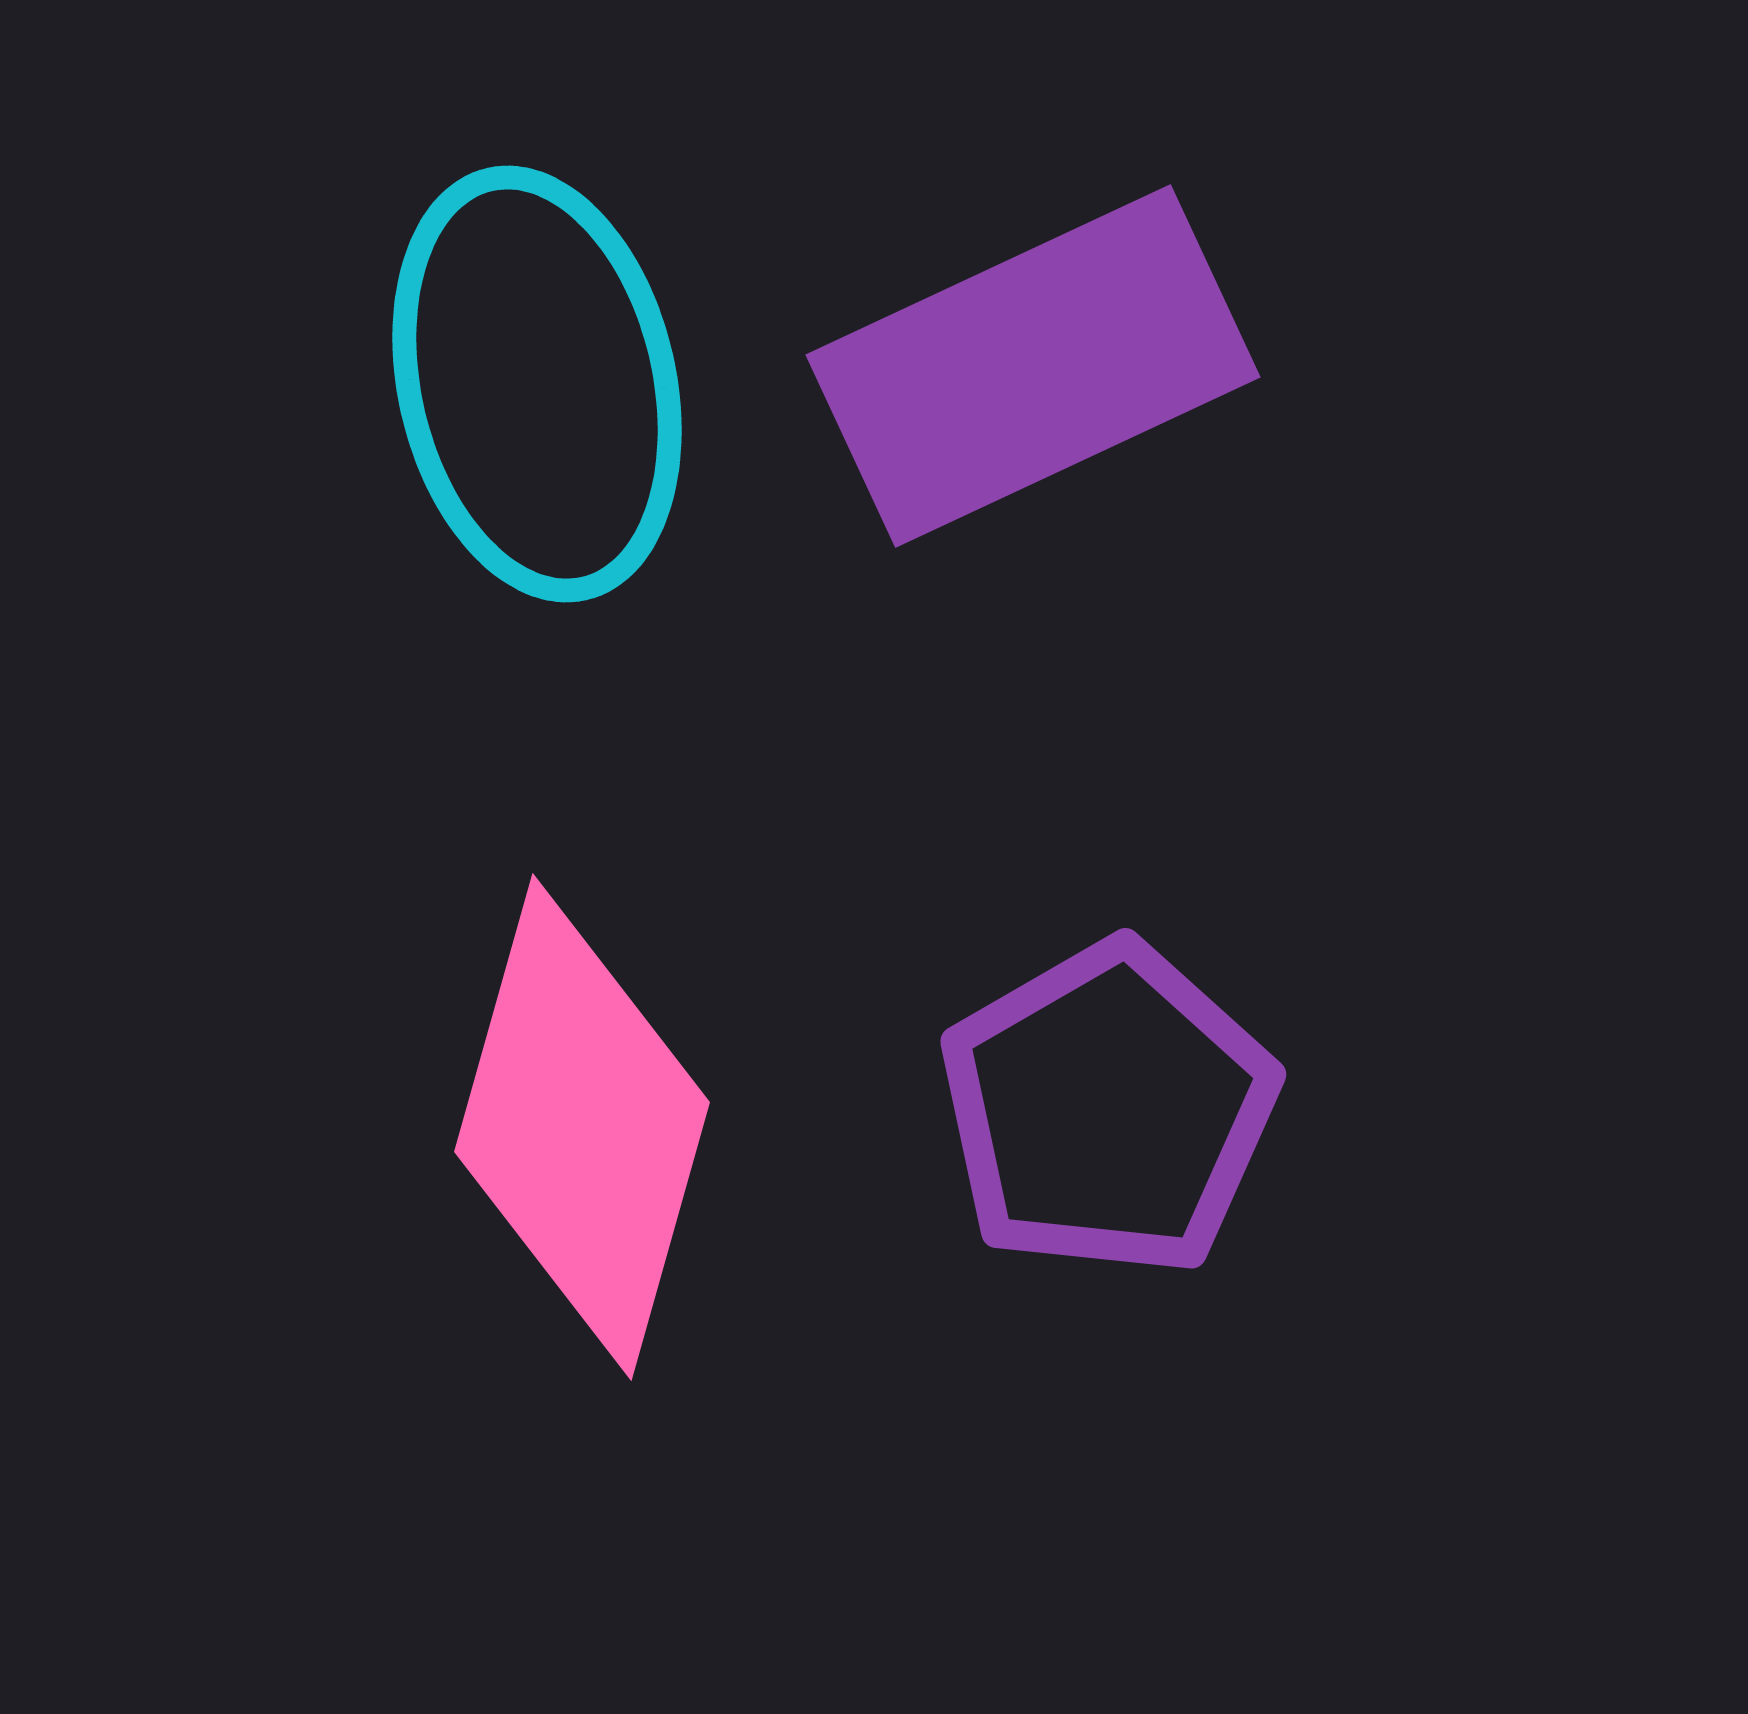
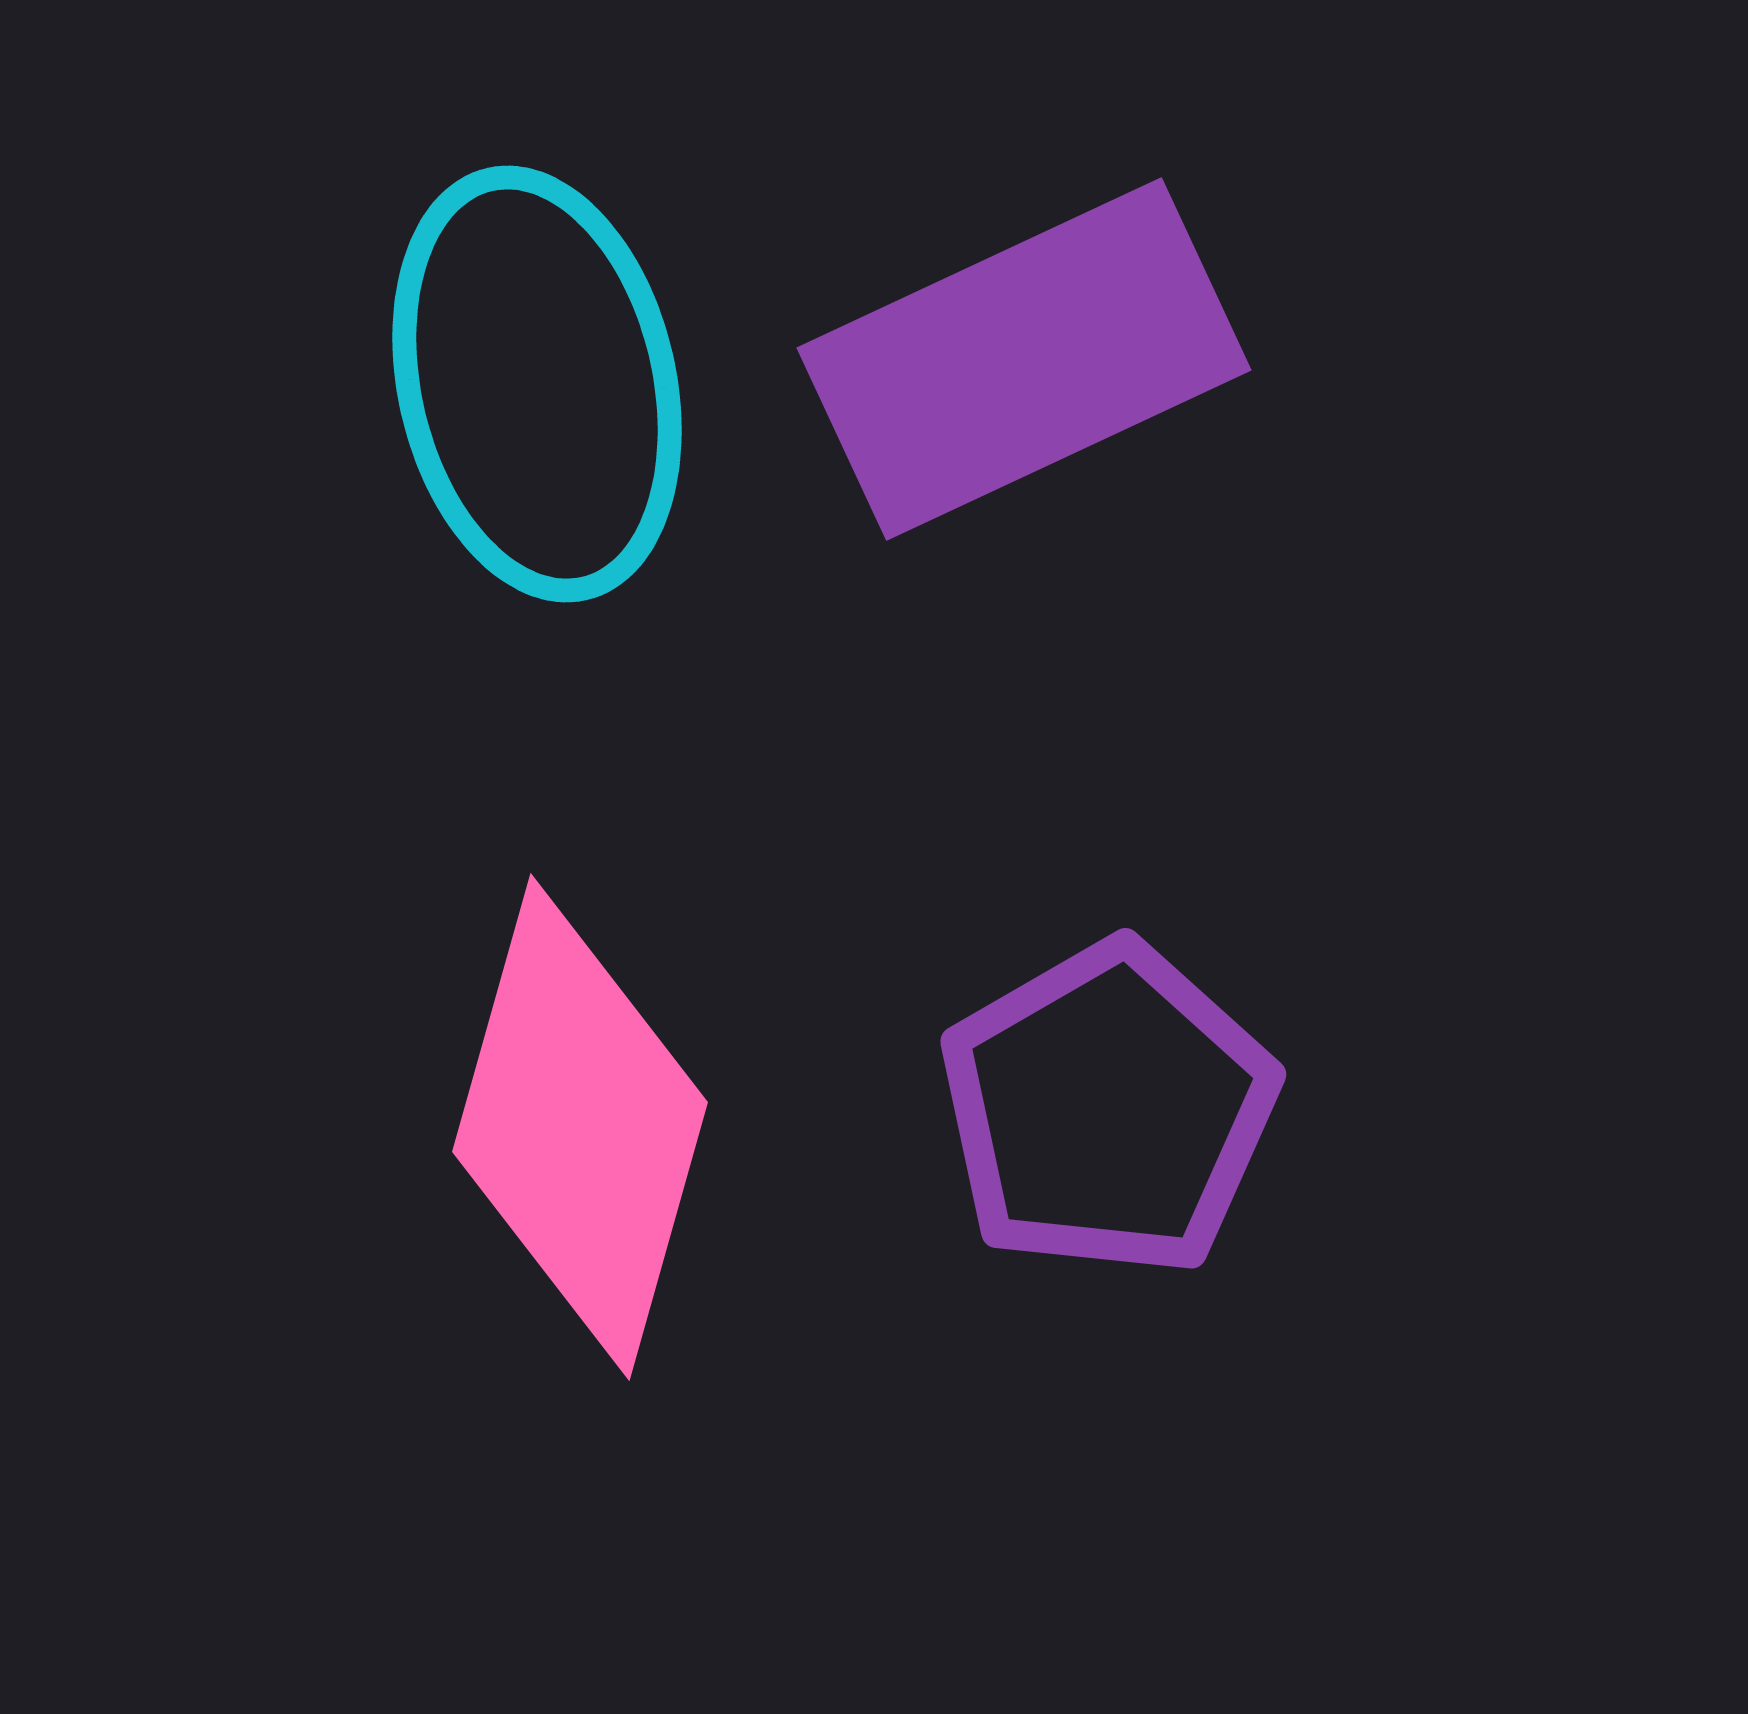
purple rectangle: moved 9 px left, 7 px up
pink diamond: moved 2 px left
